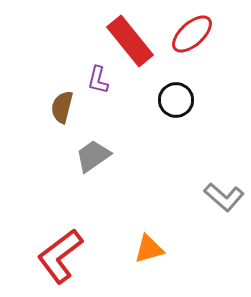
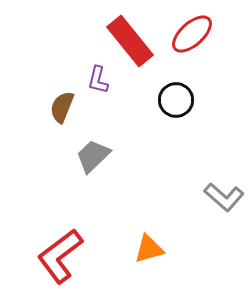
brown semicircle: rotated 8 degrees clockwise
gray trapezoid: rotated 9 degrees counterclockwise
